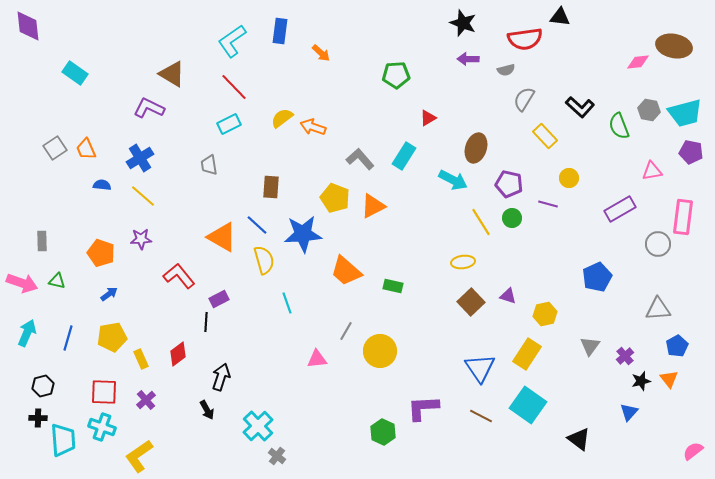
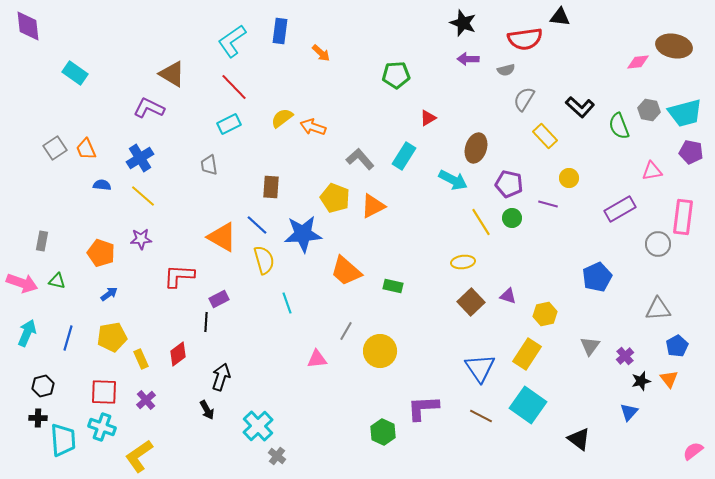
gray rectangle at (42, 241): rotated 12 degrees clockwise
red L-shape at (179, 276): rotated 48 degrees counterclockwise
